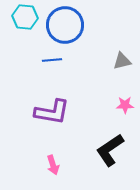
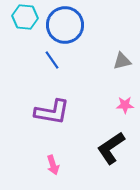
blue line: rotated 60 degrees clockwise
black L-shape: moved 1 px right, 2 px up
